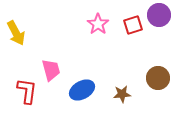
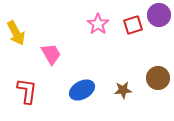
pink trapezoid: moved 16 px up; rotated 15 degrees counterclockwise
brown star: moved 1 px right, 4 px up
